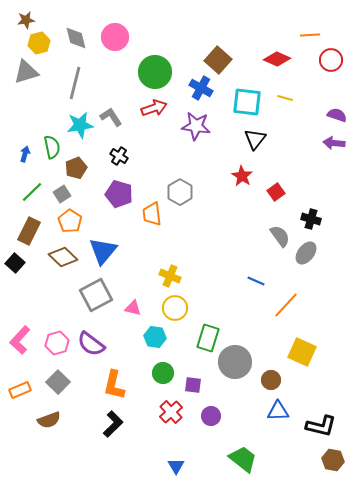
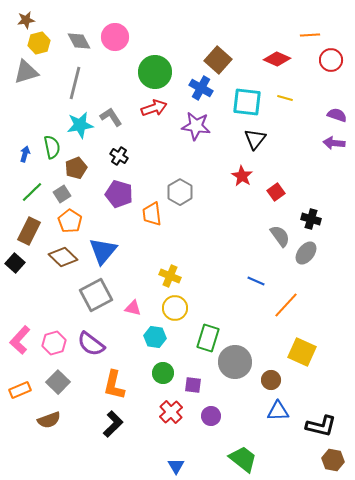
gray diamond at (76, 38): moved 3 px right, 3 px down; rotated 15 degrees counterclockwise
pink hexagon at (57, 343): moved 3 px left
